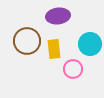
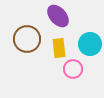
purple ellipse: rotated 55 degrees clockwise
brown circle: moved 2 px up
yellow rectangle: moved 5 px right, 1 px up
